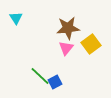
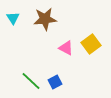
cyan triangle: moved 3 px left
brown star: moved 23 px left, 9 px up
pink triangle: rotated 42 degrees counterclockwise
green line: moved 9 px left, 5 px down
